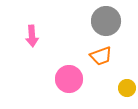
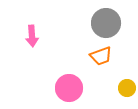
gray circle: moved 2 px down
pink circle: moved 9 px down
